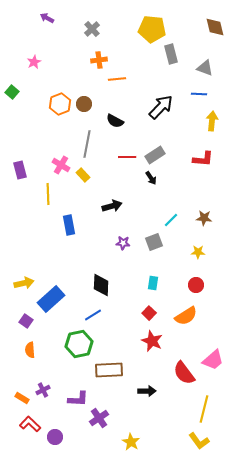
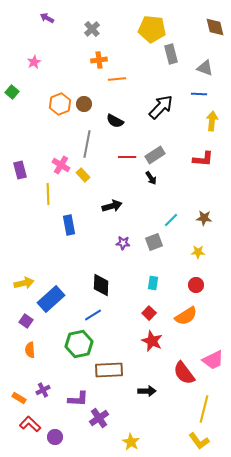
pink trapezoid at (213, 360): rotated 15 degrees clockwise
orange rectangle at (22, 398): moved 3 px left
